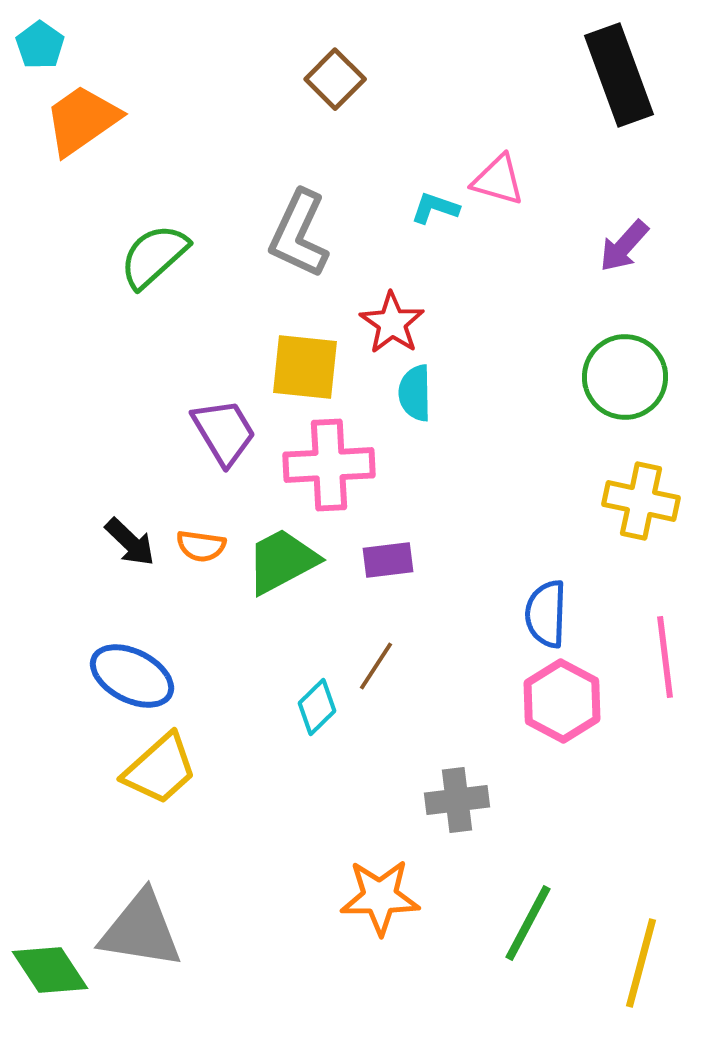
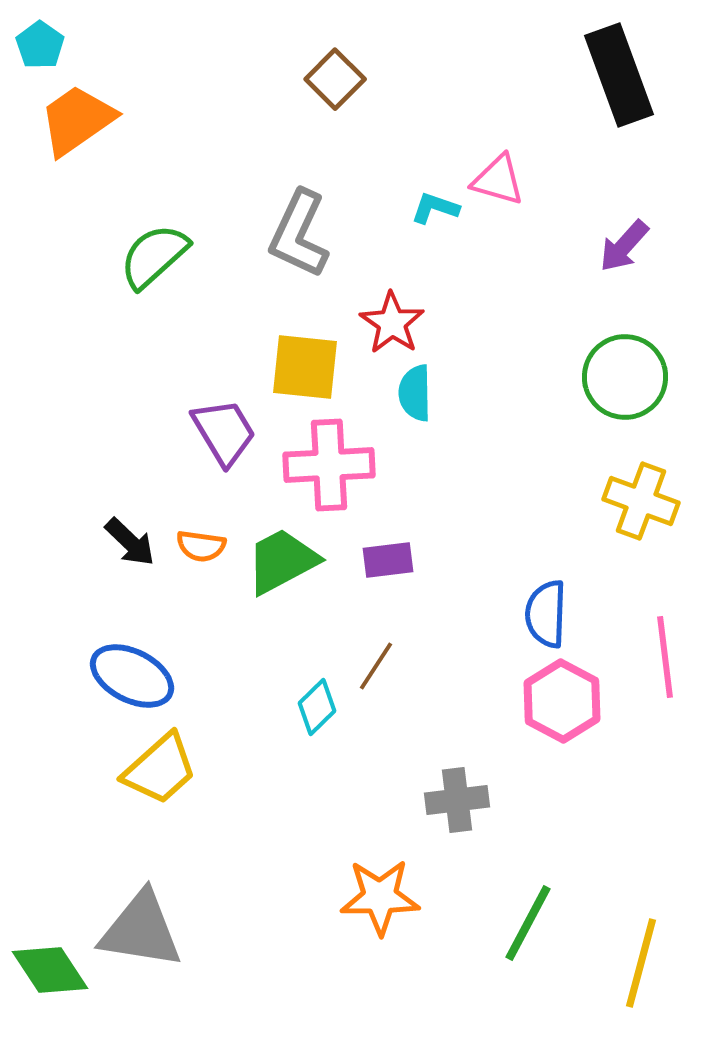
orange trapezoid: moved 5 px left
yellow cross: rotated 8 degrees clockwise
